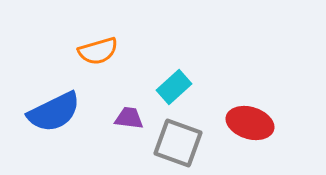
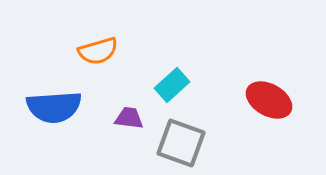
cyan rectangle: moved 2 px left, 2 px up
blue semicircle: moved 5 px up; rotated 22 degrees clockwise
red ellipse: moved 19 px right, 23 px up; rotated 12 degrees clockwise
gray square: moved 3 px right
